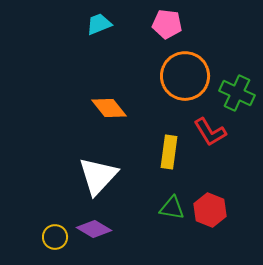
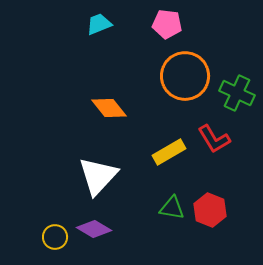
red L-shape: moved 4 px right, 7 px down
yellow rectangle: rotated 52 degrees clockwise
